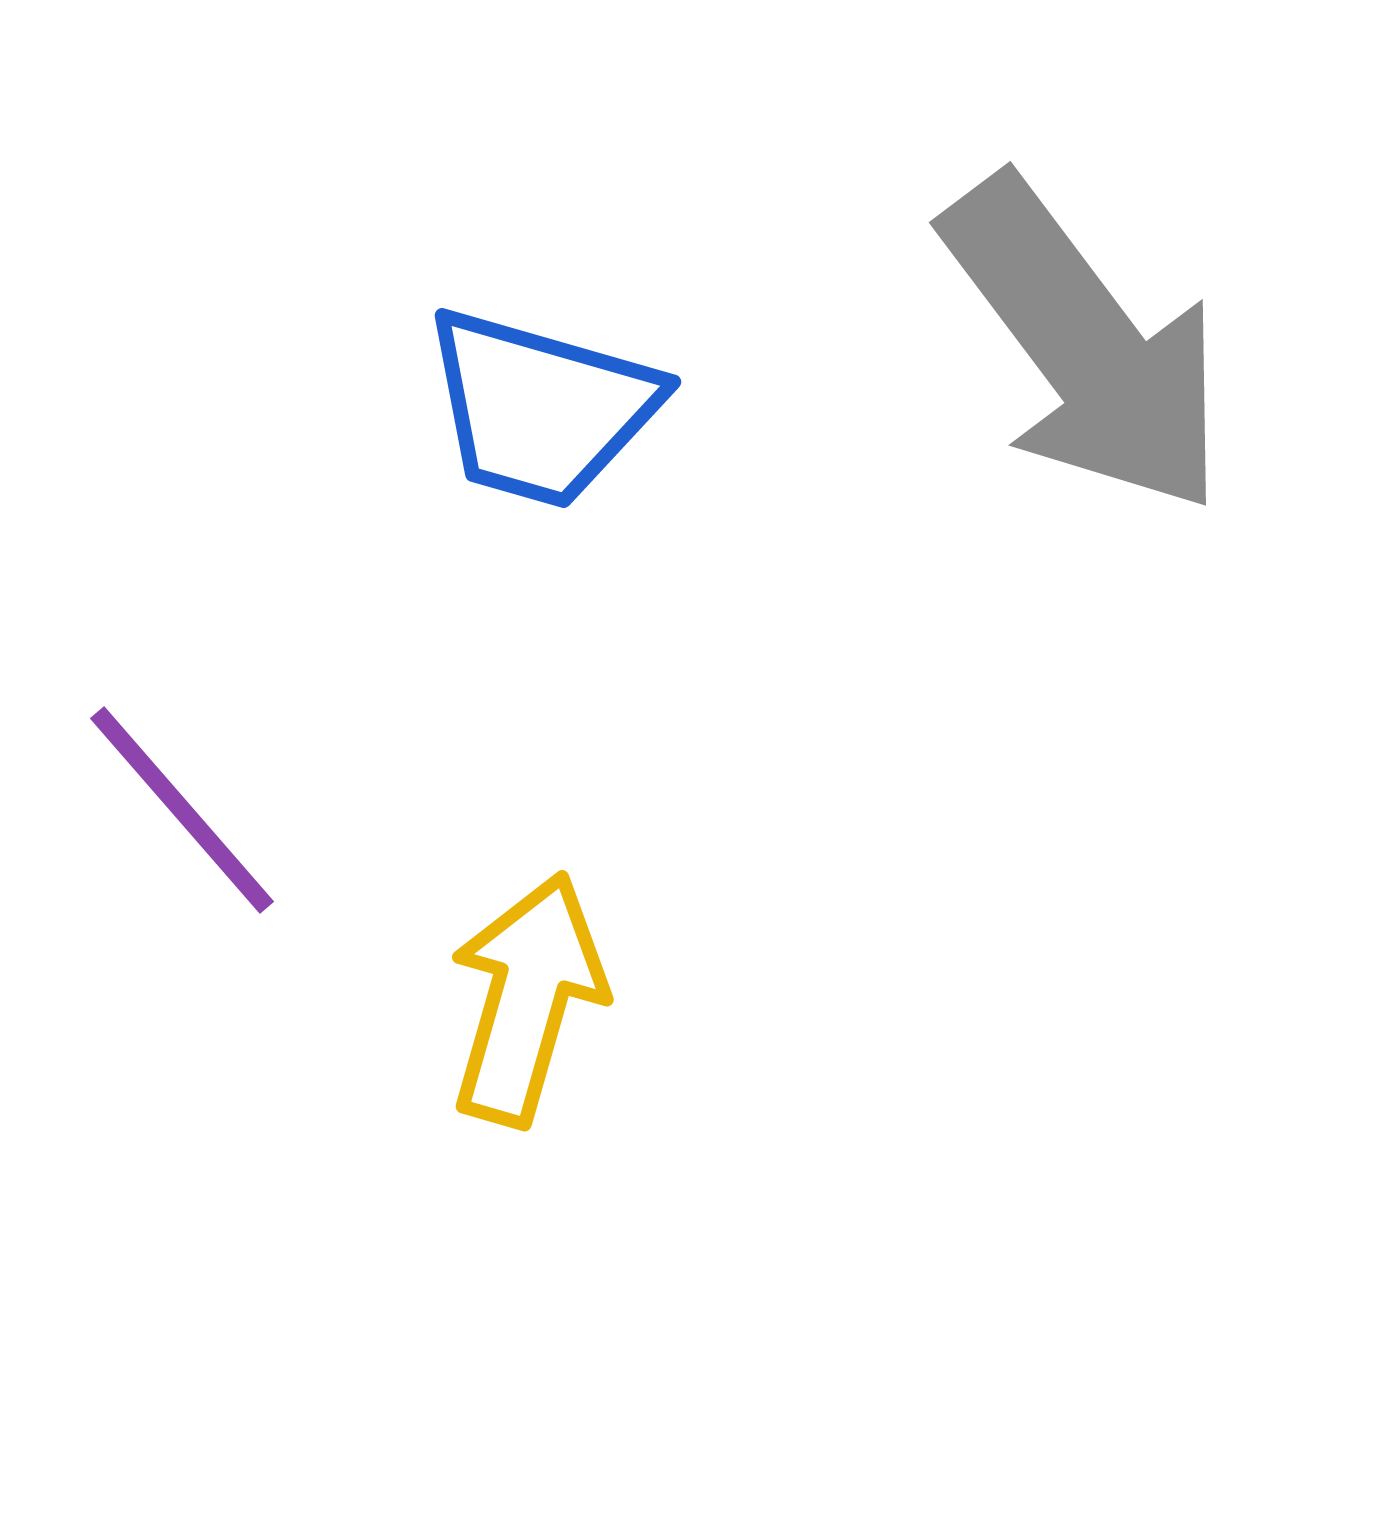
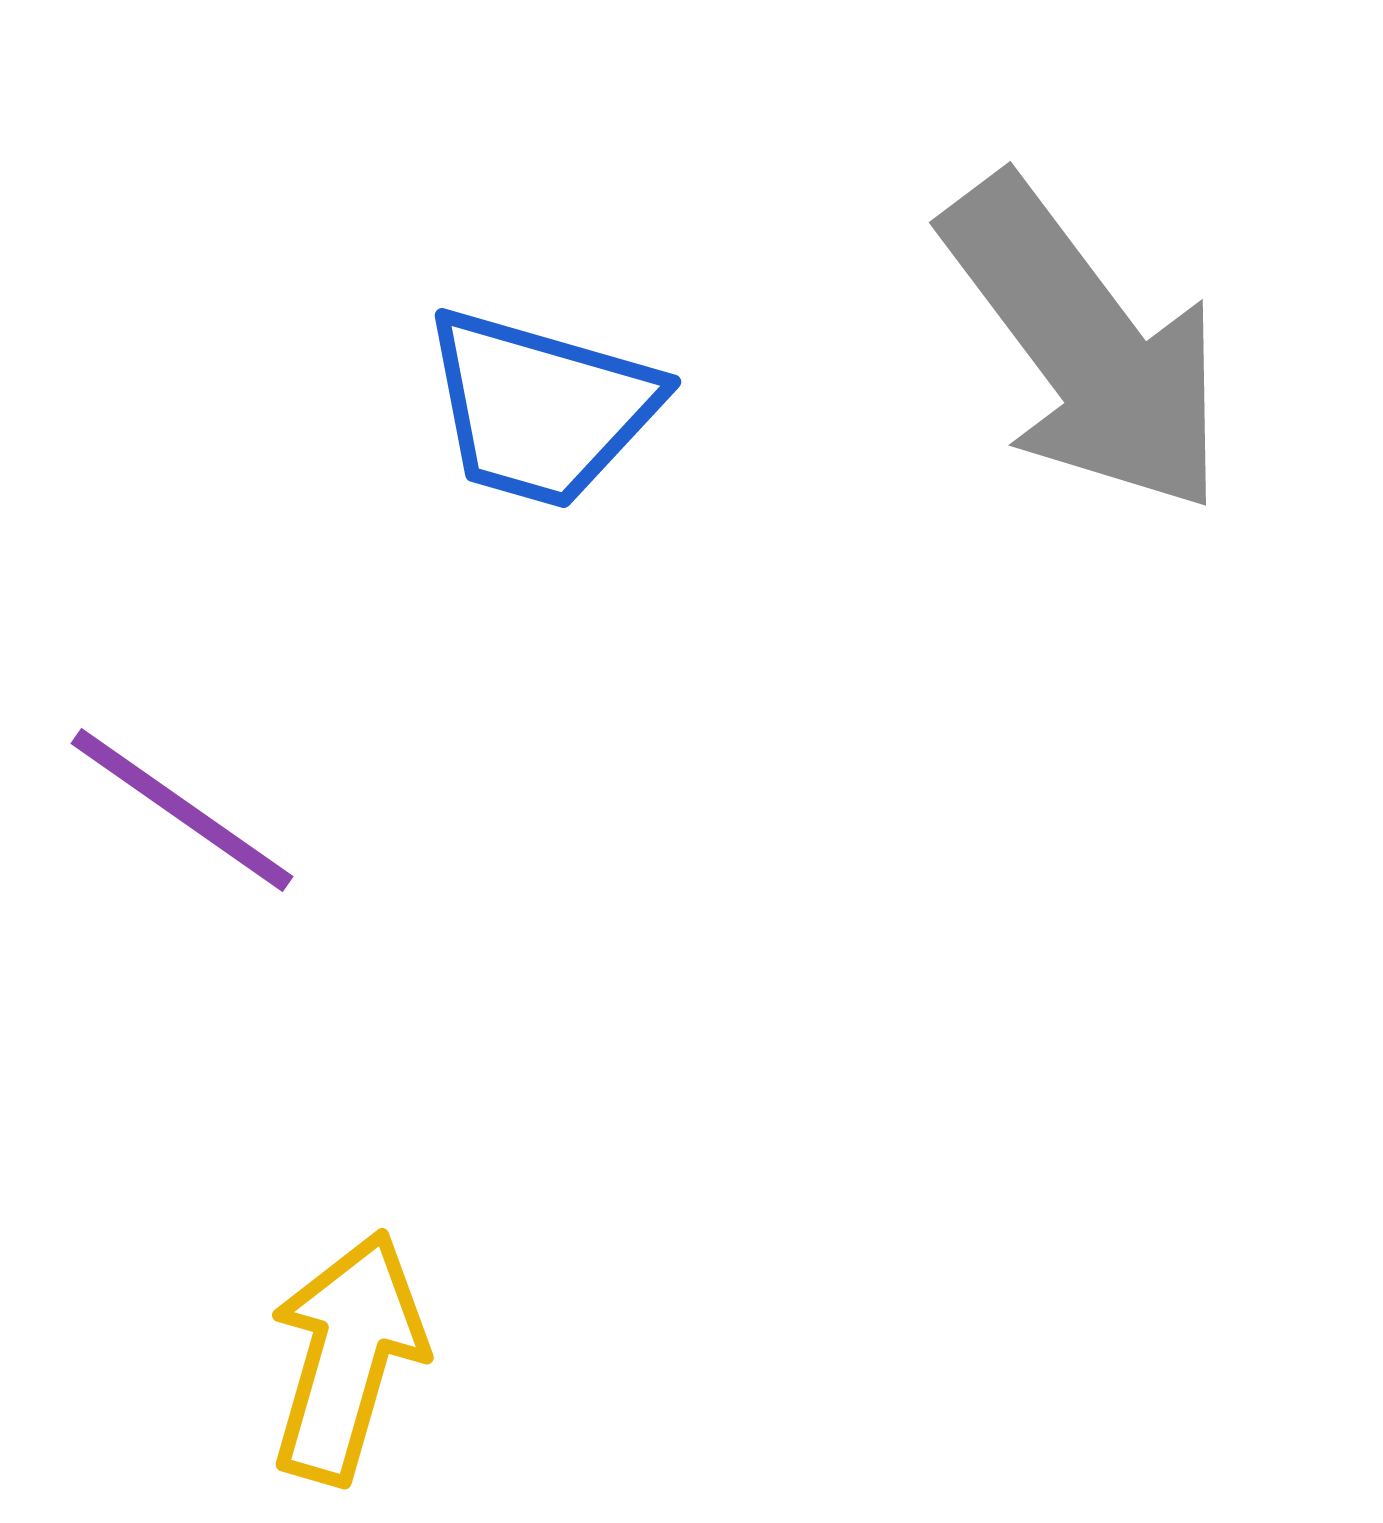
purple line: rotated 14 degrees counterclockwise
yellow arrow: moved 180 px left, 358 px down
